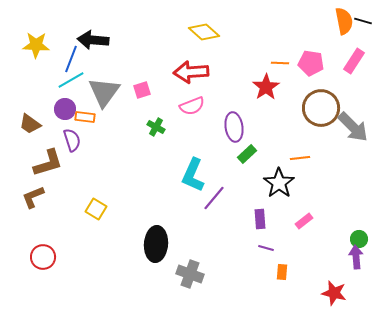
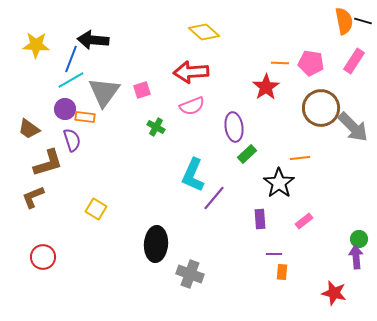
brown trapezoid at (30, 124): moved 1 px left, 5 px down
purple line at (266, 248): moved 8 px right, 6 px down; rotated 14 degrees counterclockwise
